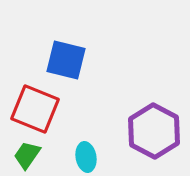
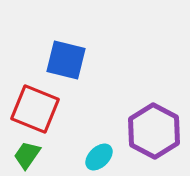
cyan ellipse: moved 13 px right; rotated 56 degrees clockwise
